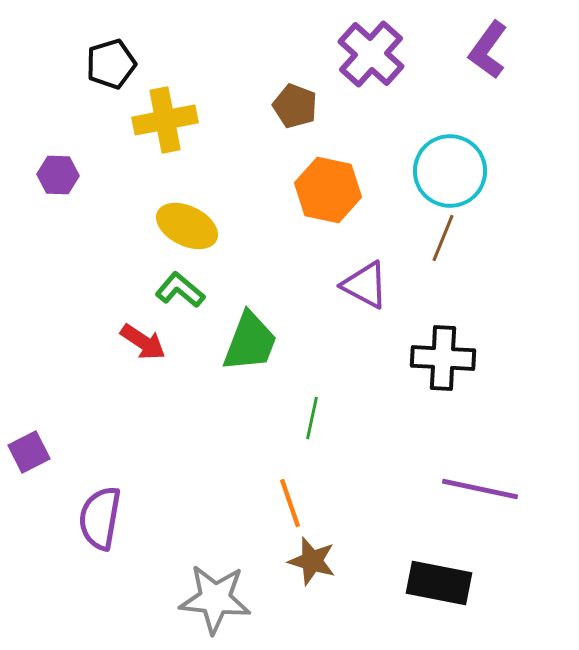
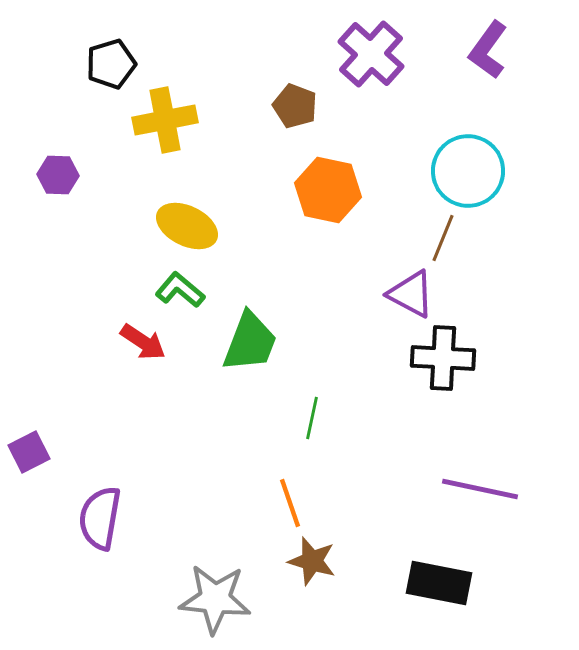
cyan circle: moved 18 px right
purple triangle: moved 46 px right, 9 px down
